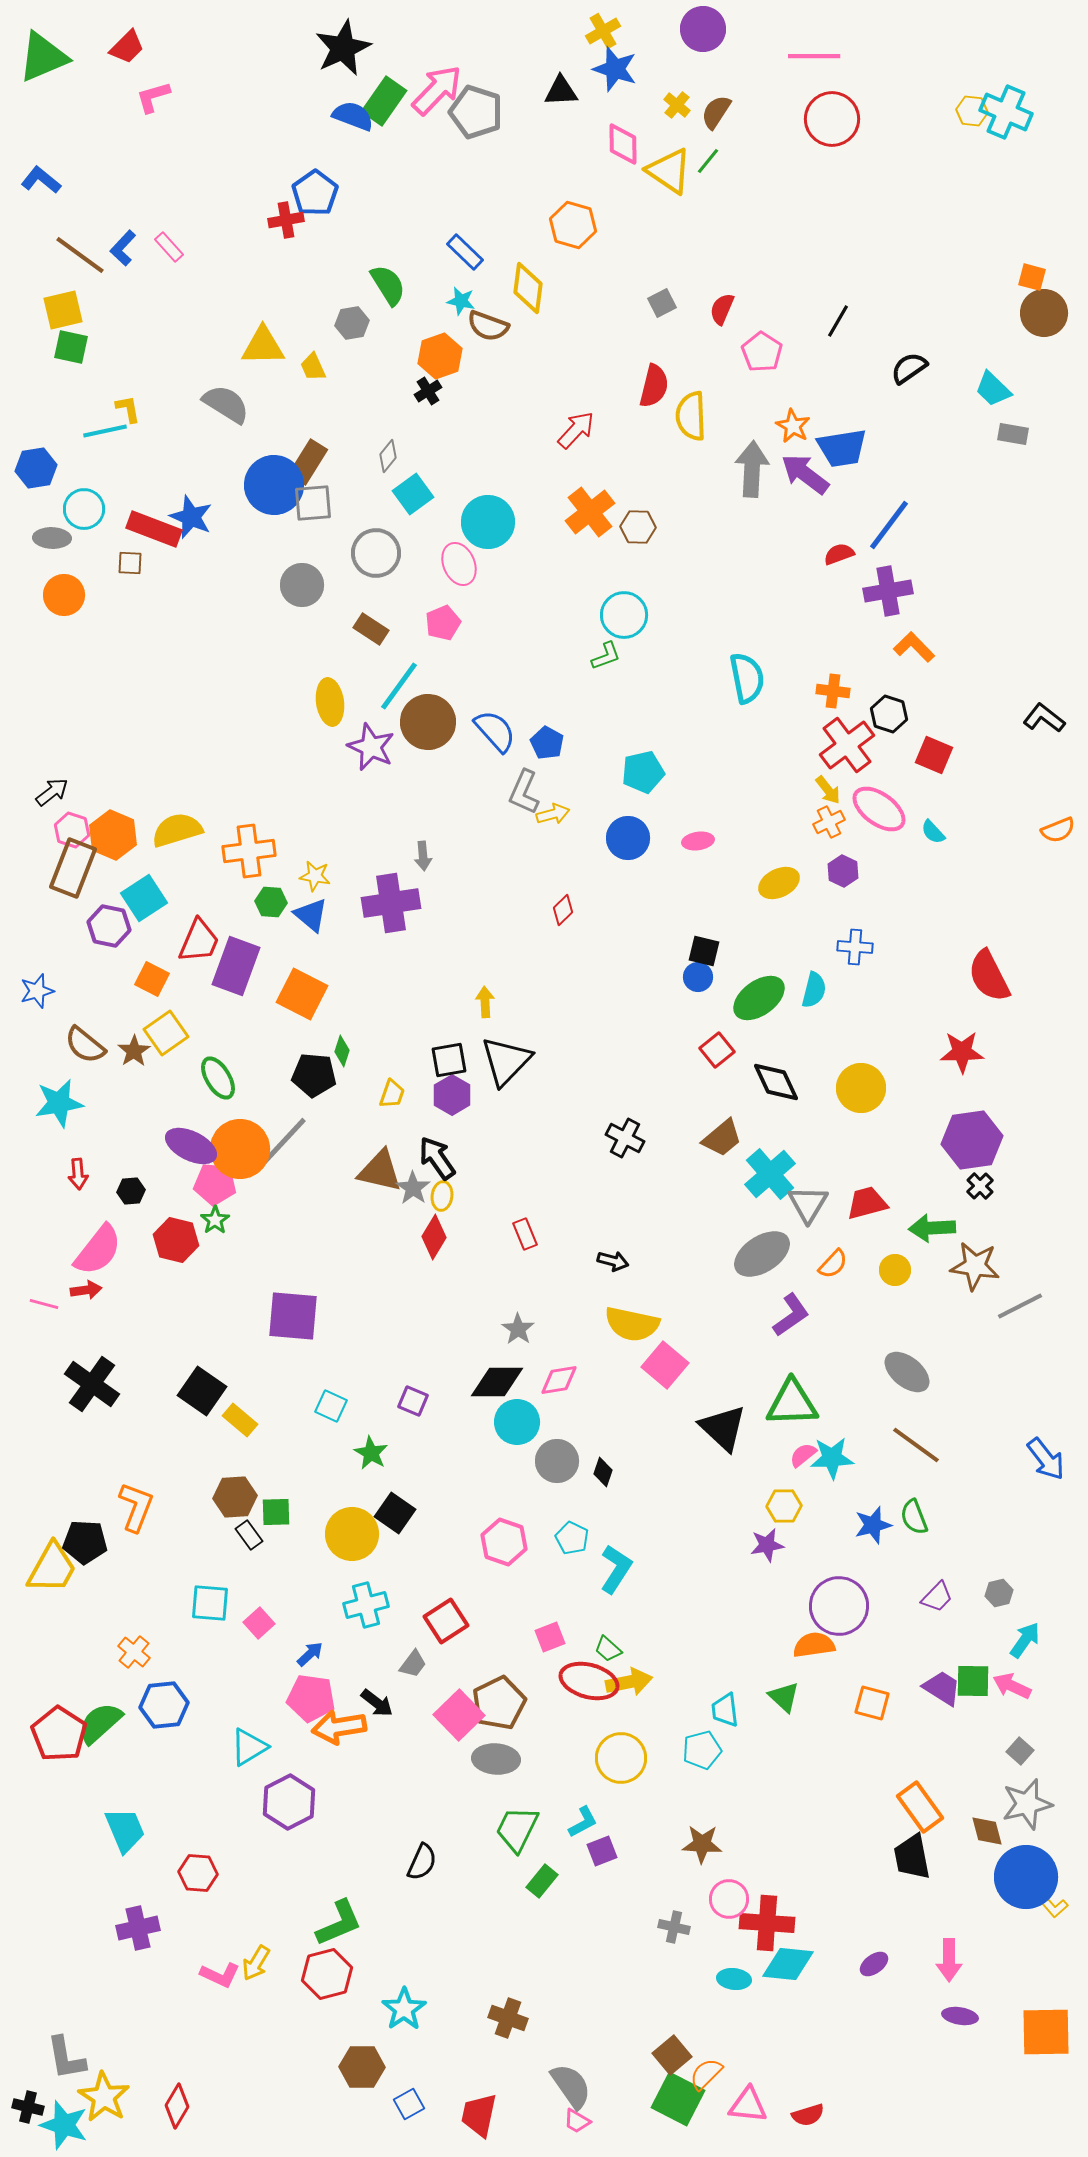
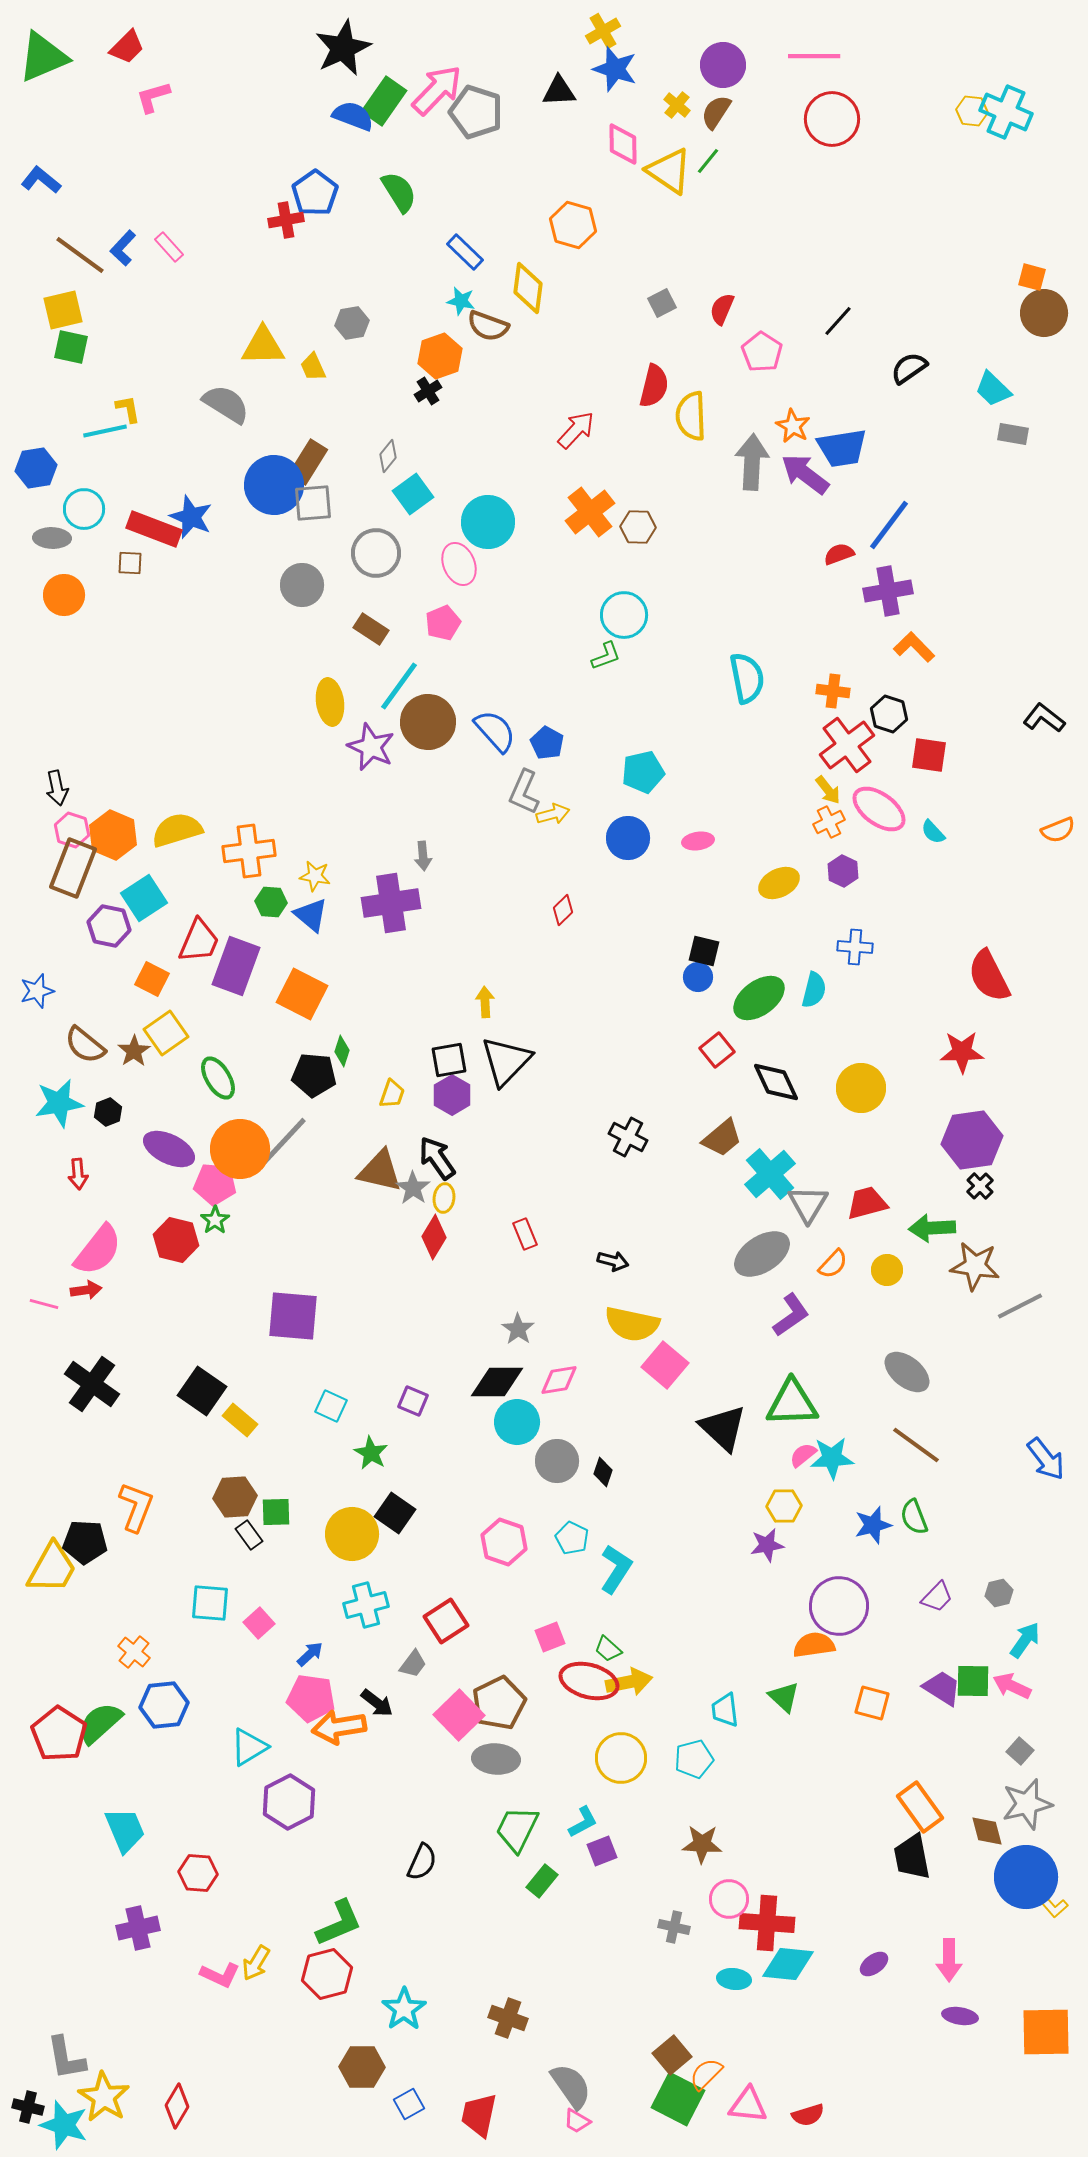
purple circle at (703, 29): moved 20 px right, 36 px down
black triangle at (561, 91): moved 2 px left
green semicircle at (388, 285): moved 11 px right, 93 px up
black line at (838, 321): rotated 12 degrees clockwise
gray arrow at (752, 469): moved 7 px up
red square at (934, 755): moved 5 px left; rotated 15 degrees counterclockwise
black arrow at (52, 792): moved 5 px right, 4 px up; rotated 116 degrees clockwise
black cross at (625, 1138): moved 3 px right, 1 px up
purple ellipse at (191, 1146): moved 22 px left, 3 px down
black hexagon at (131, 1191): moved 23 px left, 79 px up; rotated 16 degrees counterclockwise
yellow ellipse at (442, 1196): moved 2 px right, 2 px down
yellow circle at (895, 1270): moved 8 px left
cyan pentagon at (702, 1750): moved 8 px left, 9 px down
